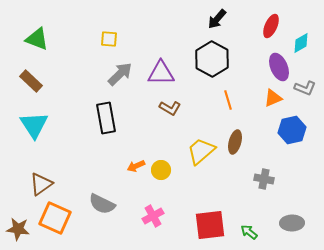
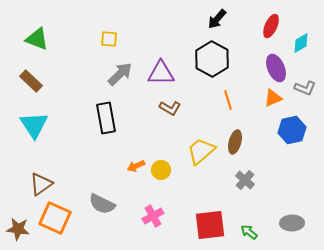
purple ellipse: moved 3 px left, 1 px down
gray cross: moved 19 px left, 1 px down; rotated 30 degrees clockwise
